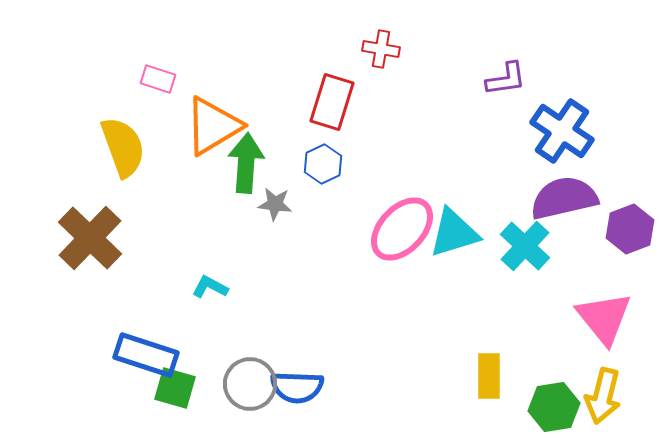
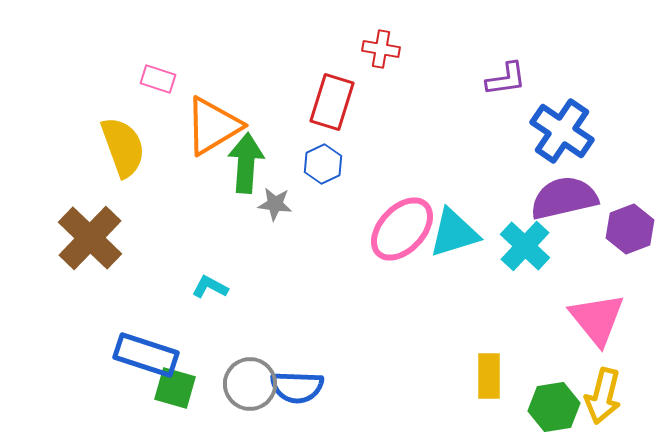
pink triangle: moved 7 px left, 1 px down
